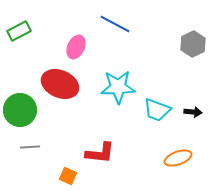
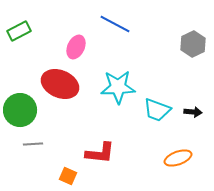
gray line: moved 3 px right, 3 px up
